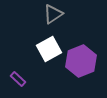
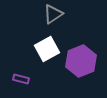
white square: moved 2 px left
purple rectangle: moved 3 px right; rotated 28 degrees counterclockwise
